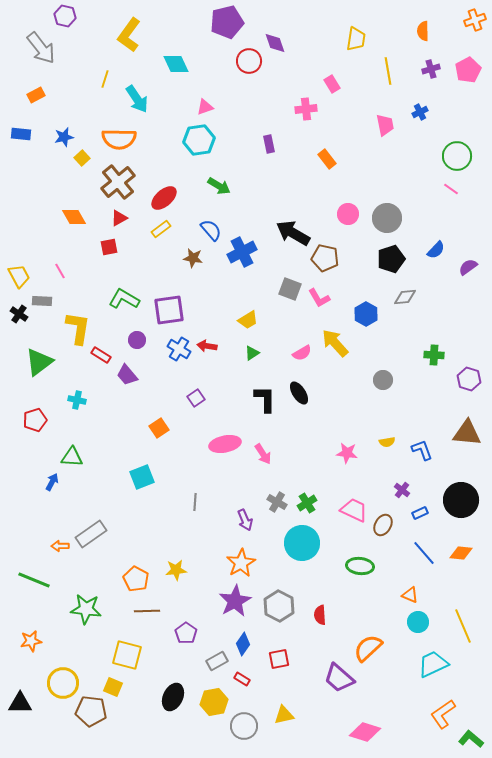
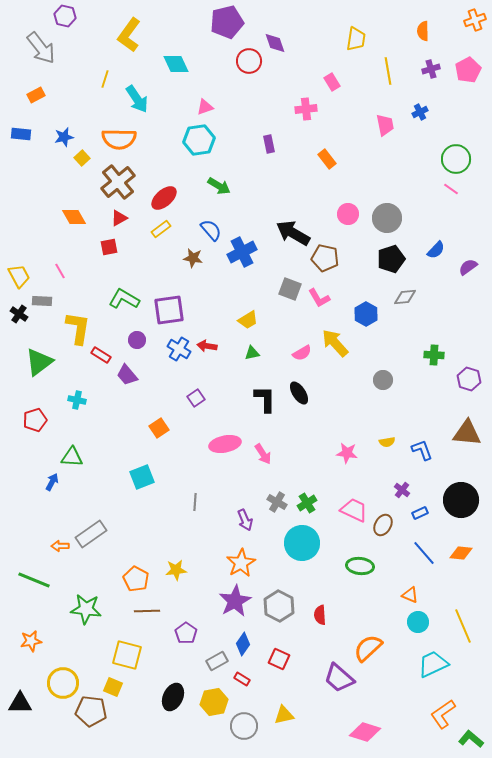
pink rectangle at (332, 84): moved 2 px up
green circle at (457, 156): moved 1 px left, 3 px down
green triangle at (252, 353): rotated 21 degrees clockwise
red square at (279, 659): rotated 35 degrees clockwise
